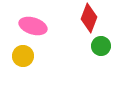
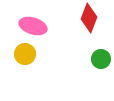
green circle: moved 13 px down
yellow circle: moved 2 px right, 2 px up
